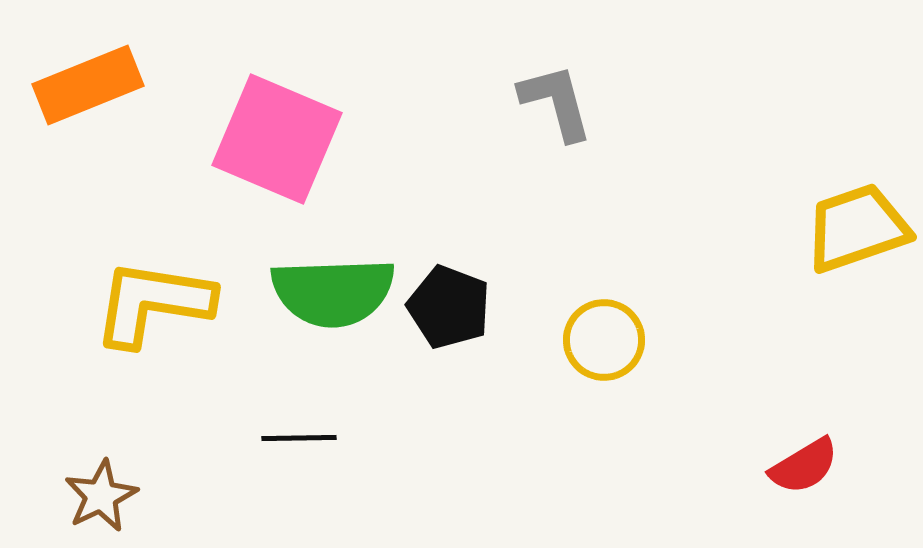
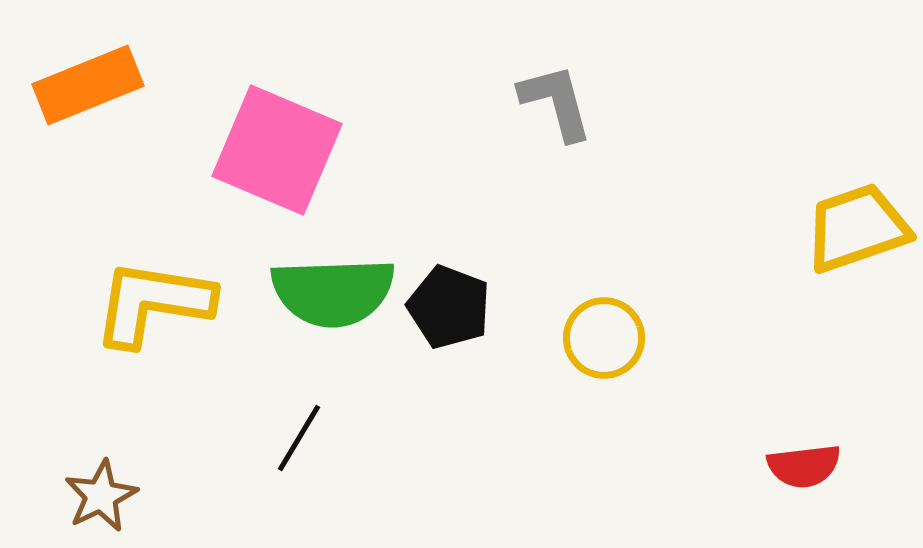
pink square: moved 11 px down
yellow circle: moved 2 px up
black line: rotated 58 degrees counterclockwise
red semicircle: rotated 24 degrees clockwise
